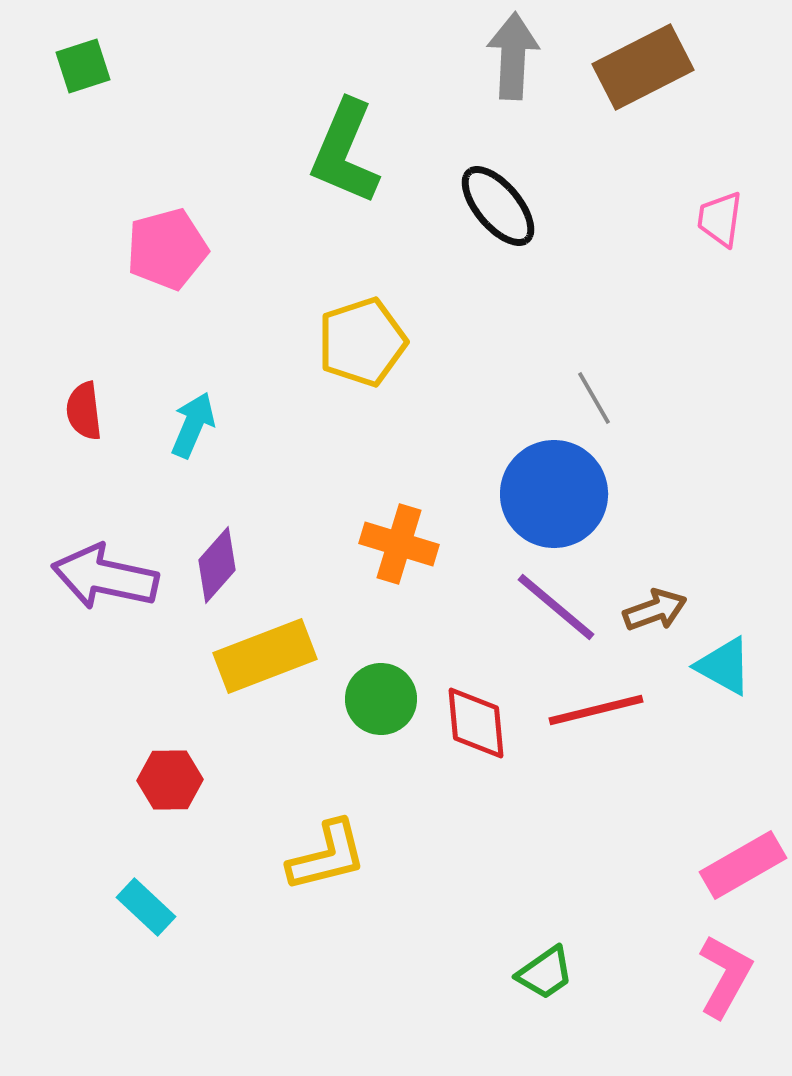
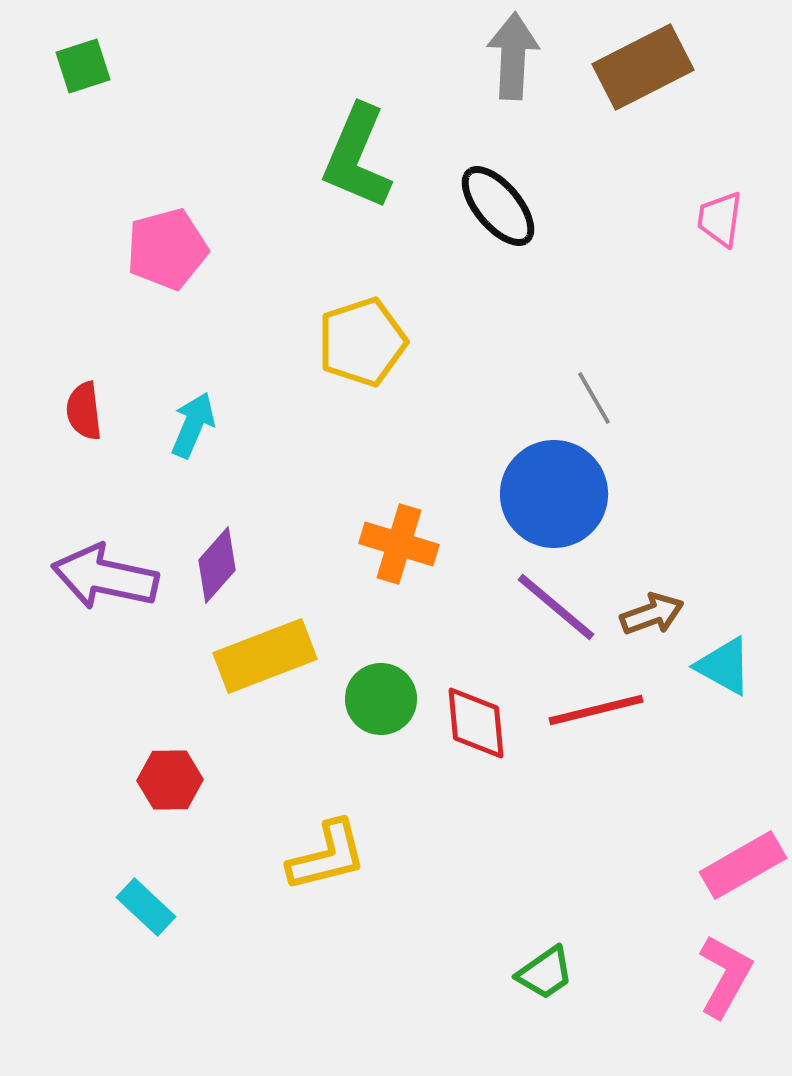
green L-shape: moved 12 px right, 5 px down
brown arrow: moved 3 px left, 4 px down
